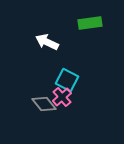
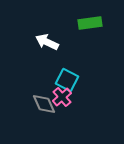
gray diamond: rotated 15 degrees clockwise
